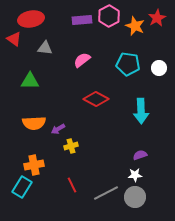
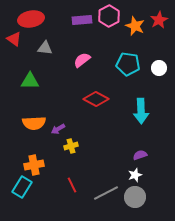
red star: moved 2 px right, 2 px down
white star: rotated 16 degrees counterclockwise
